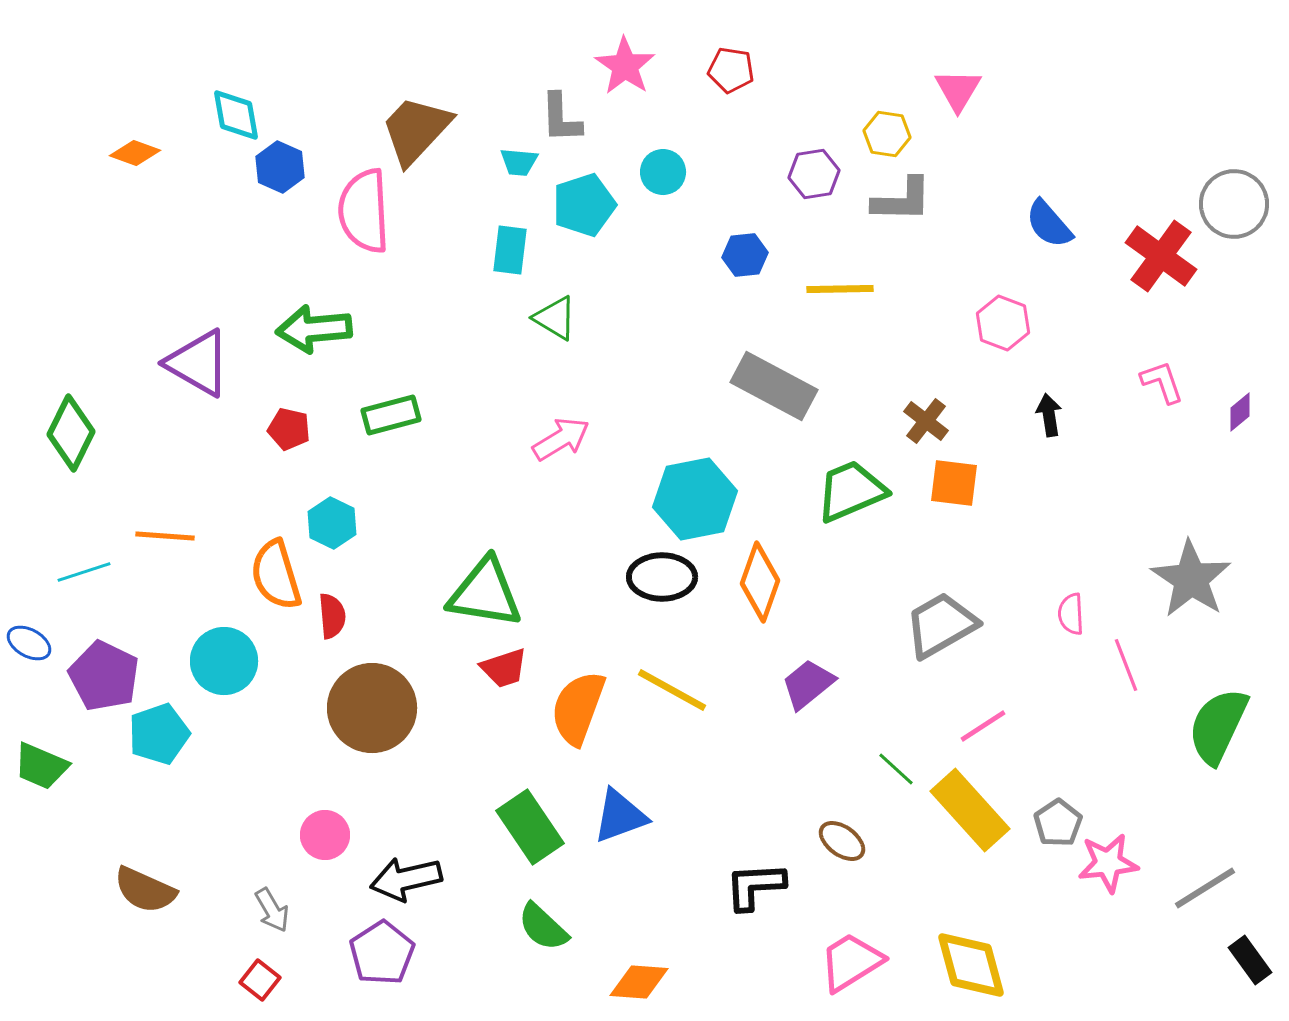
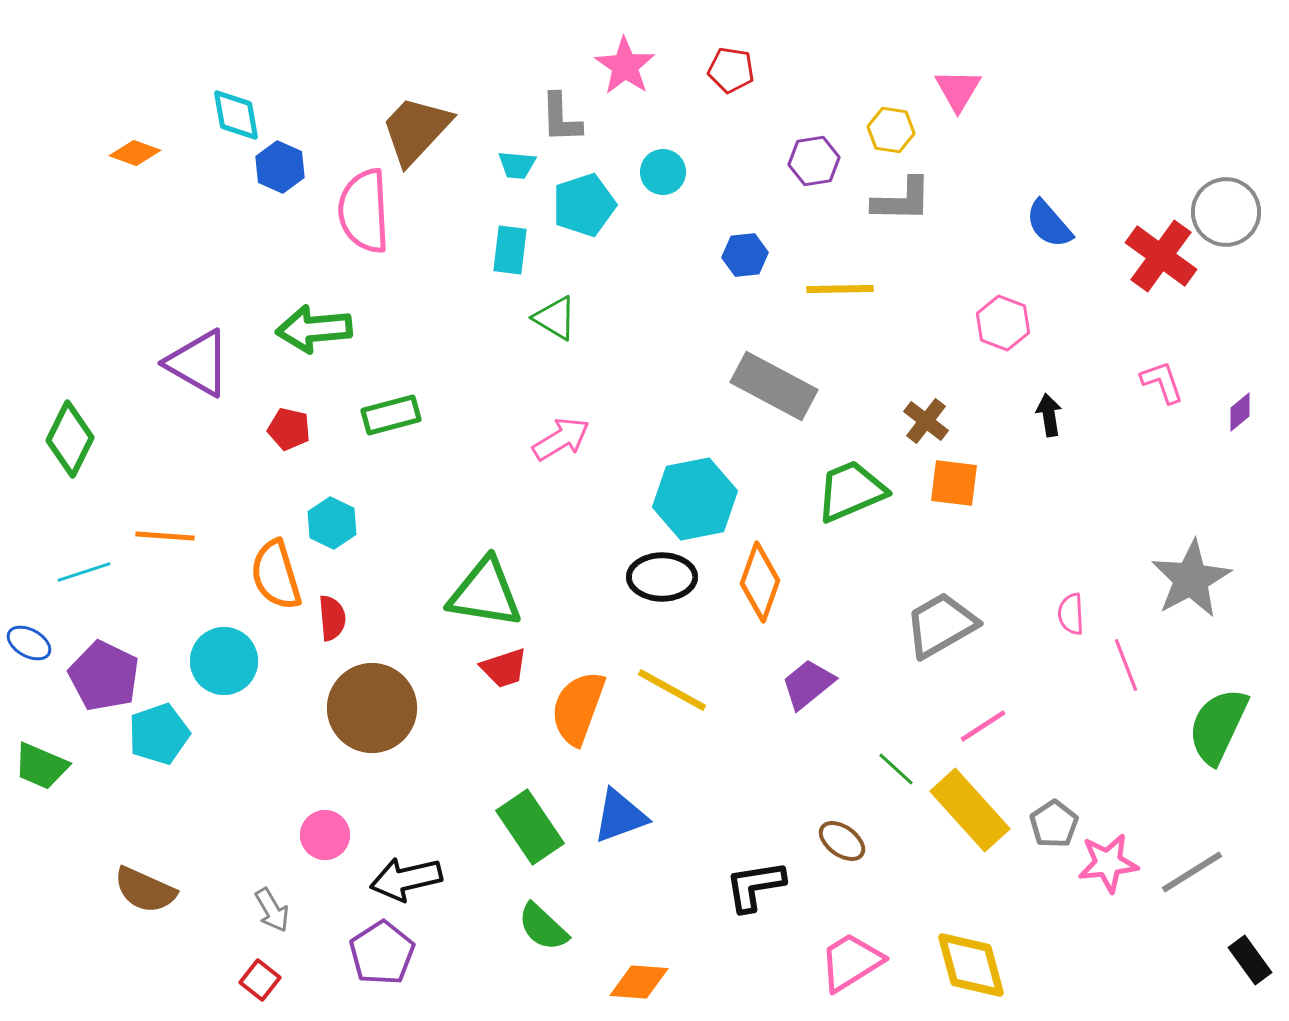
yellow hexagon at (887, 134): moved 4 px right, 4 px up
cyan trapezoid at (519, 162): moved 2 px left, 3 px down
purple hexagon at (814, 174): moved 13 px up
gray circle at (1234, 204): moved 8 px left, 8 px down
green diamond at (71, 433): moved 1 px left, 6 px down
gray star at (1191, 579): rotated 10 degrees clockwise
red semicircle at (332, 616): moved 2 px down
gray pentagon at (1058, 823): moved 4 px left, 1 px down
black L-shape at (755, 886): rotated 6 degrees counterclockwise
gray line at (1205, 888): moved 13 px left, 16 px up
